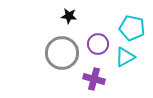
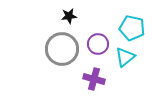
black star: rotated 14 degrees counterclockwise
gray circle: moved 4 px up
cyan triangle: rotated 10 degrees counterclockwise
